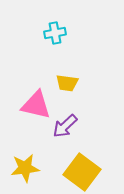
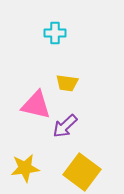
cyan cross: rotated 10 degrees clockwise
